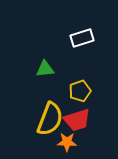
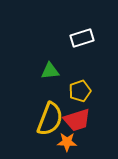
green triangle: moved 5 px right, 2 px down
